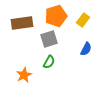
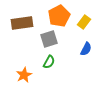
orange pentagon: moved 3 px right; rotated 10 degrees counterclockwise
yellow rectangle: moved 1 px right, 2 px down
